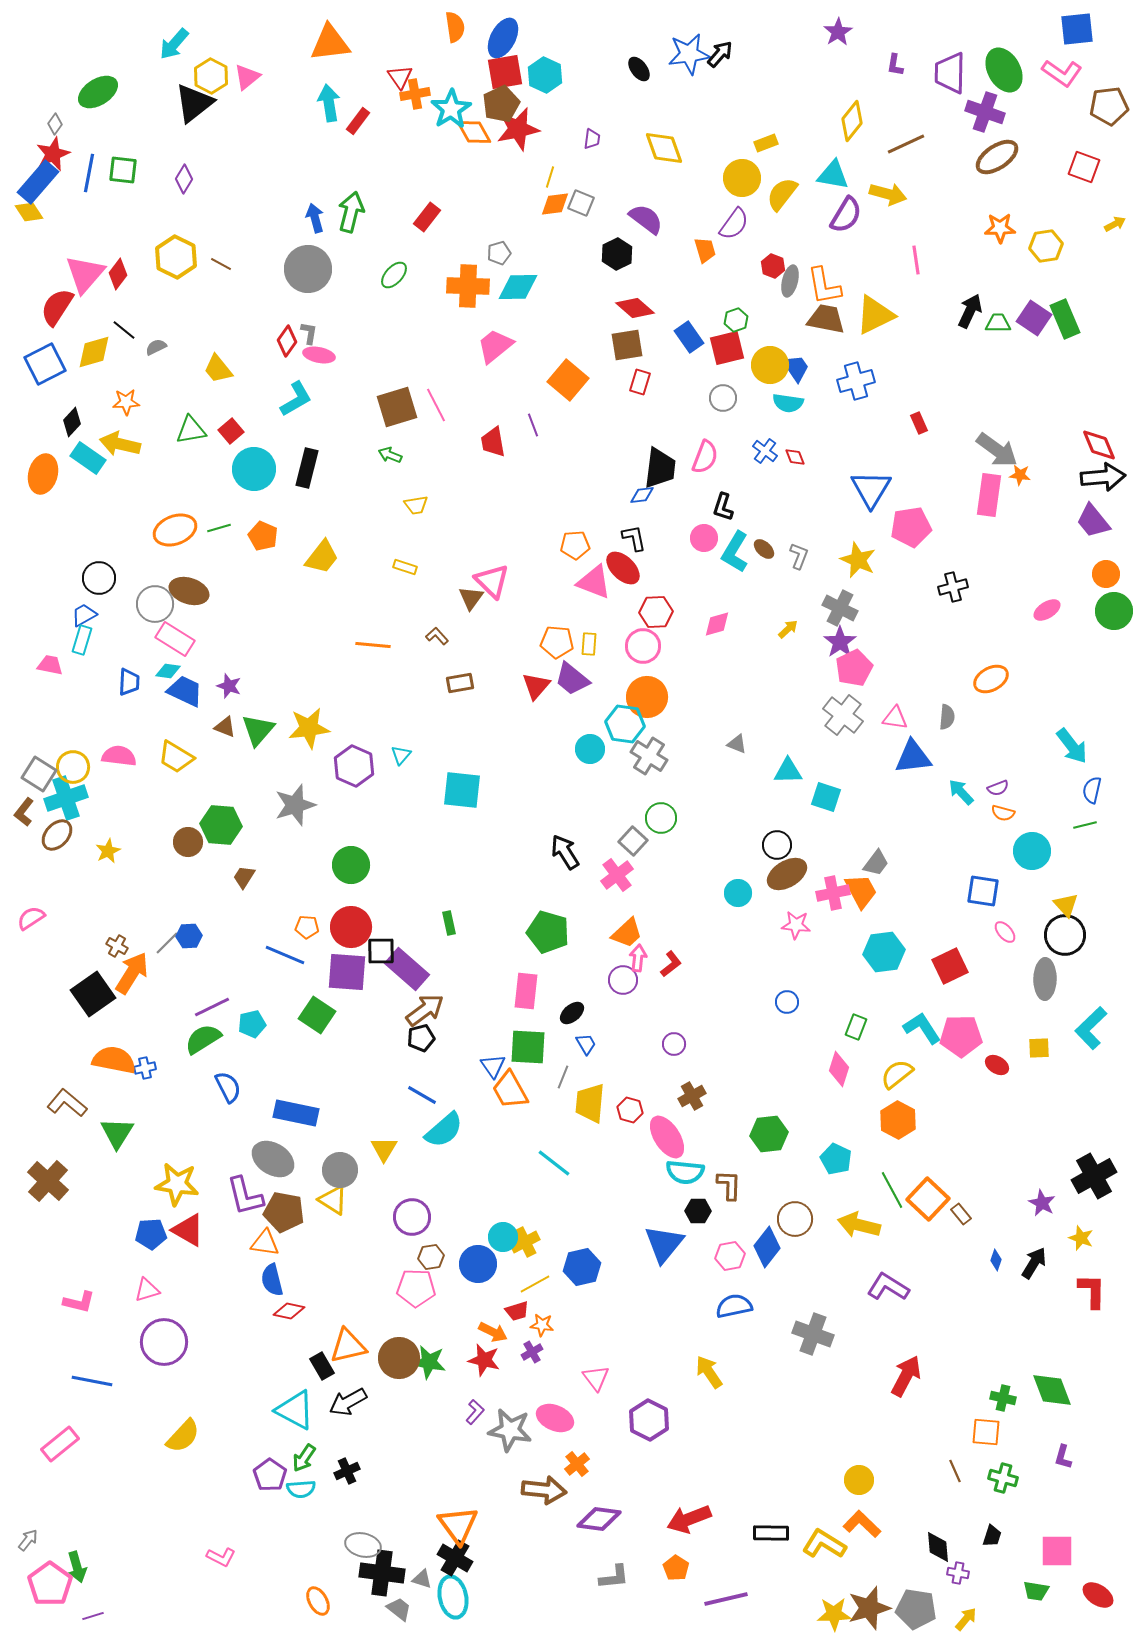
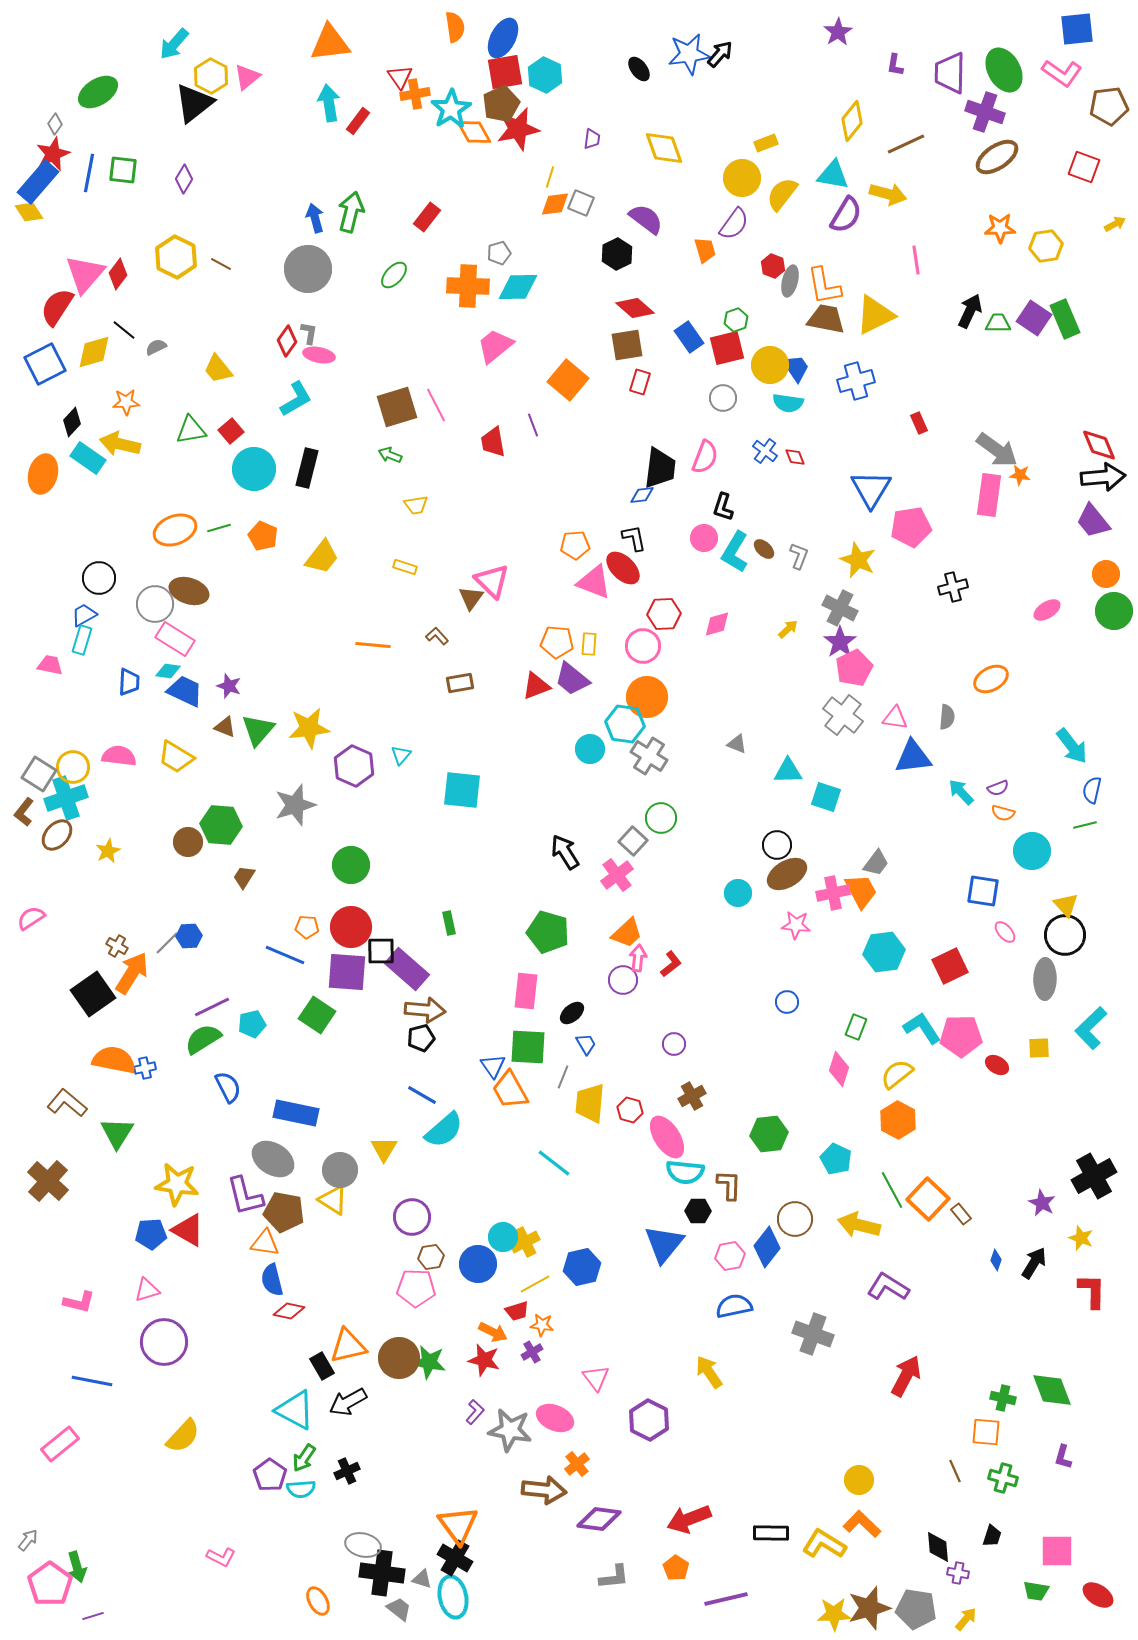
red hexagon at (656, 612): moved 8 px right, 2 px down
red triangle at (536, 686): rotated 28 degrees clockwise
brown arrow at (425, 1010): rotated 42 degrees clockwise
